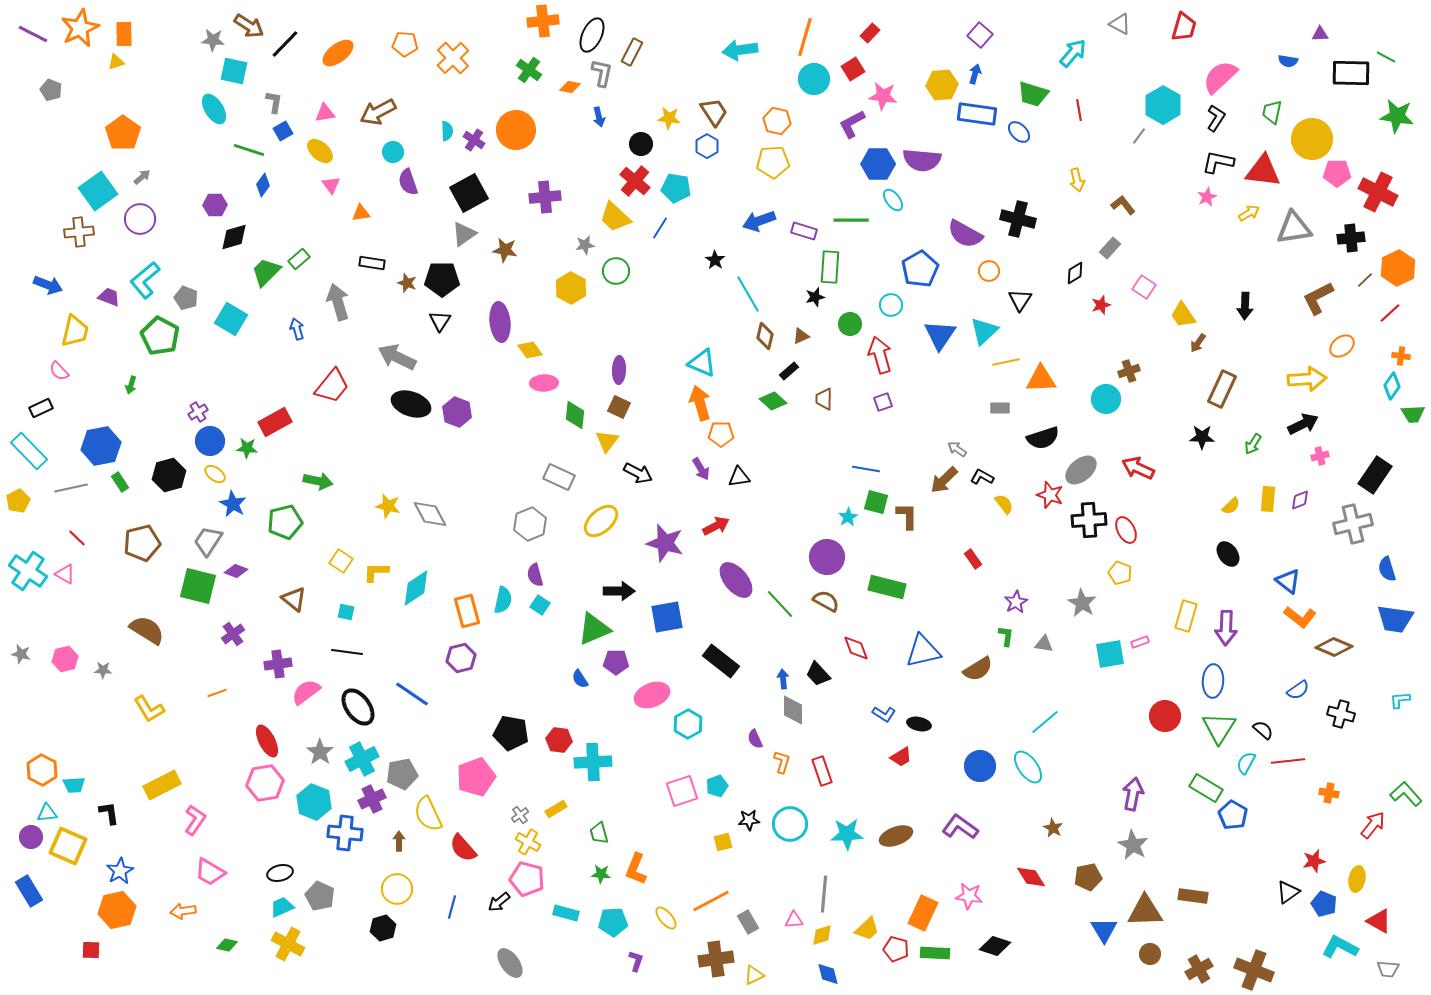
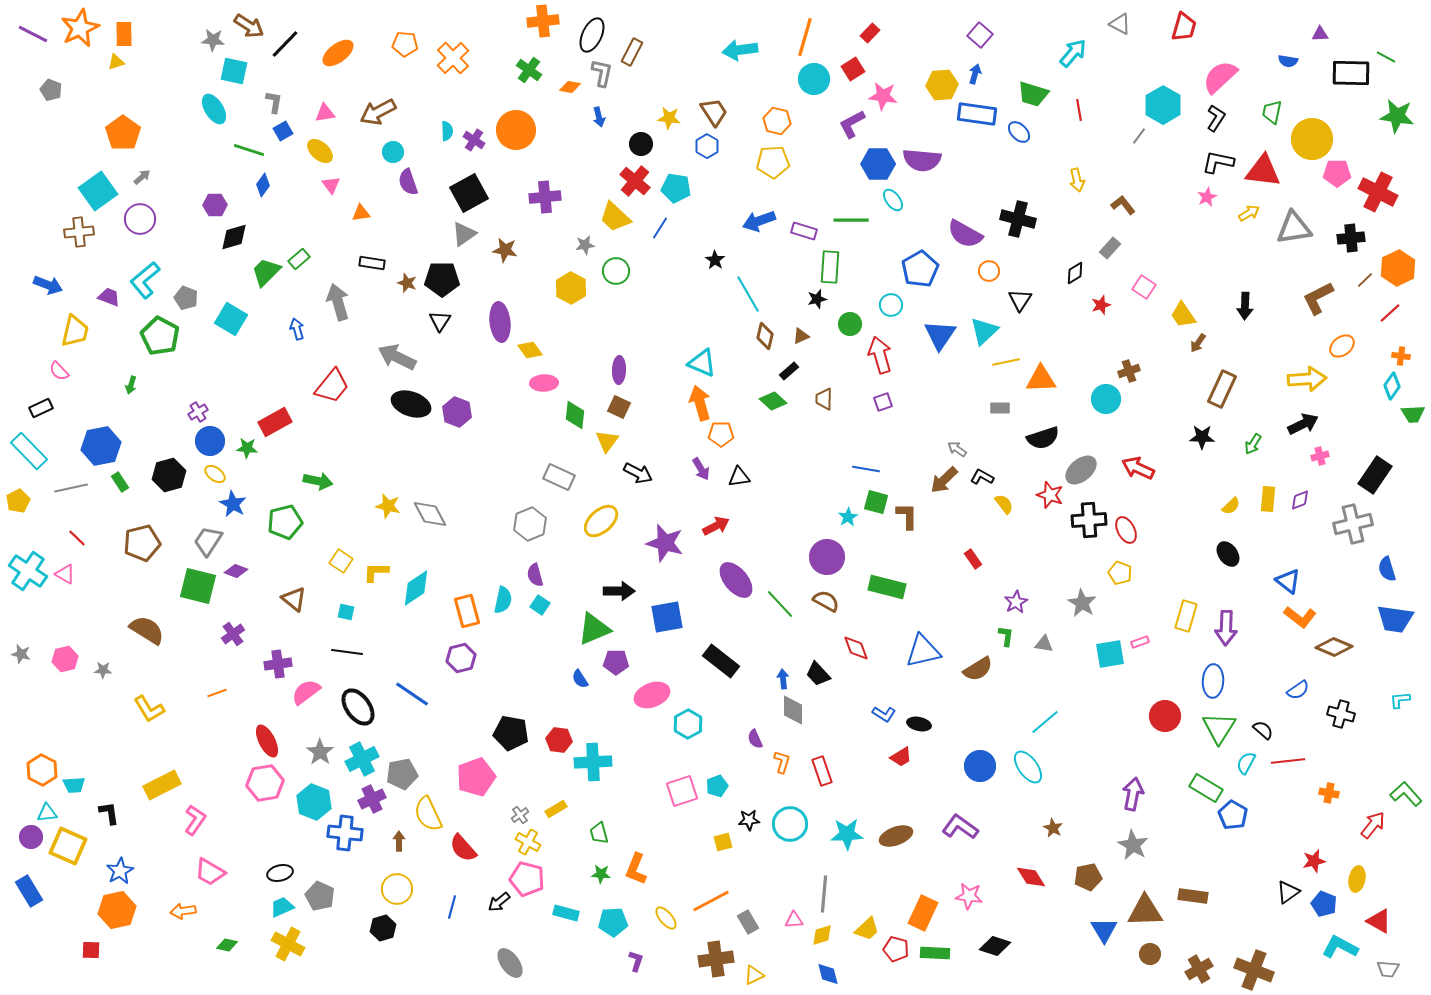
black star at (815, 297): moved 2 px right, 2 px down
